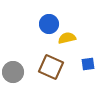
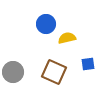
blue circle: moved 3 px left
brown square: moved 3 px right, 5 px down
